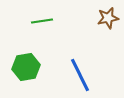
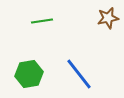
green hexagon: moved 3 px right, 7 px down
blue line: moved 1 px left, 1 px up; rotated 12 degrees counterclockwise
